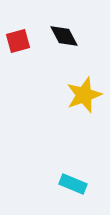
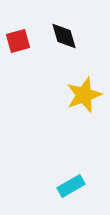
black diamond: rotated 12 degrees clockwise
cyan rectangle: moved 2 px left, 2 px down; rotated 52 degrees counterclockwise
